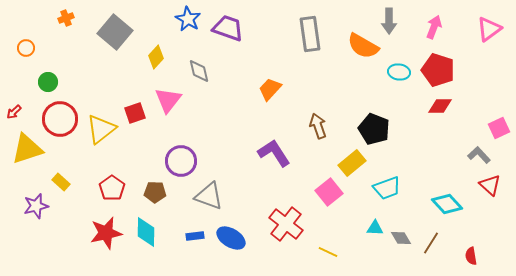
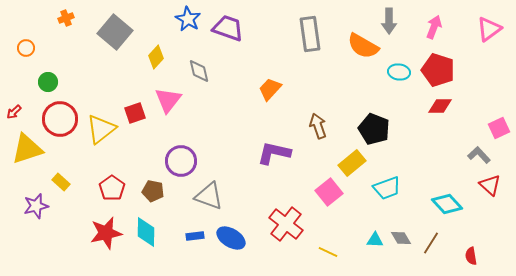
purple L-shape at (274, 153): rotated 44 degrees counterclockwise
brown pentagon at (155, 192): moved 2 px left, 1 px up; rotated 10 degrees clockwise
cyan triangle at (375, 228): moved 12 px down
